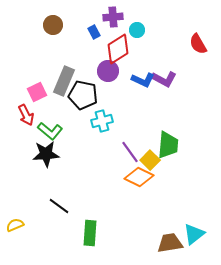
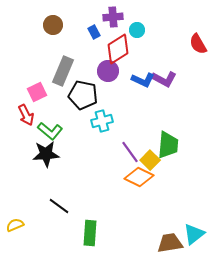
gray rectangle: moved 1 px left, 10 px up
